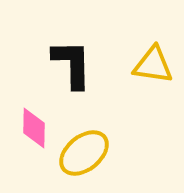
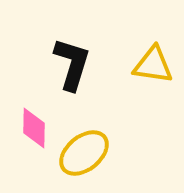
black L-shape: rotated 18 degrees clockwise
